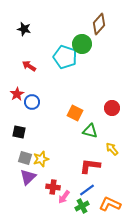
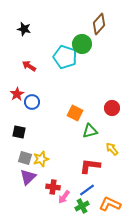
green triangle: rotated 28 degrees counterclockwise
